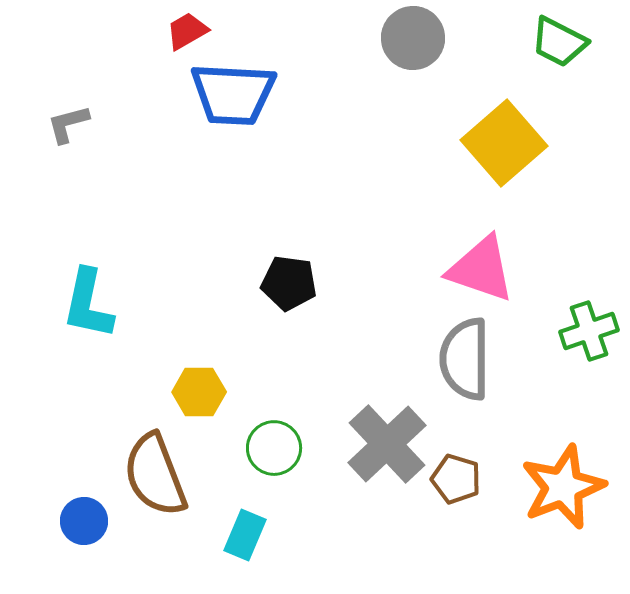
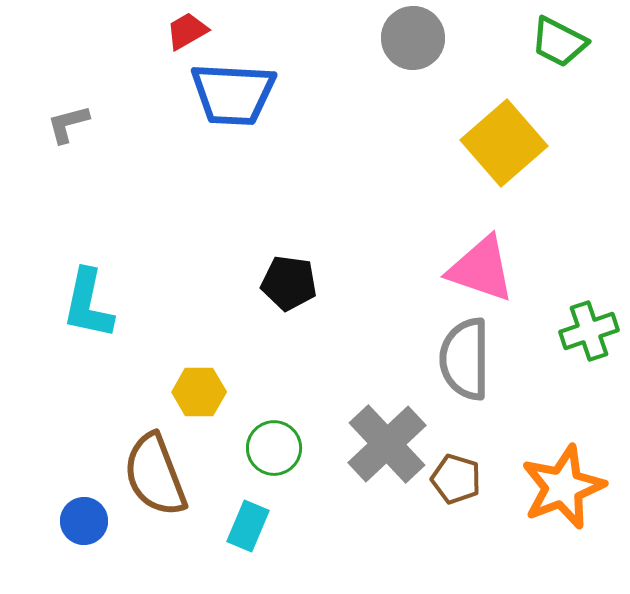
cyan rectangle: moved 3 px right, 9 px up
